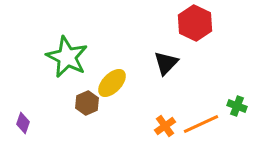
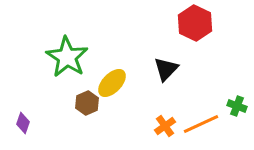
green star: rotated 6 degrees clockwise
black triangle: moved 6 px down
